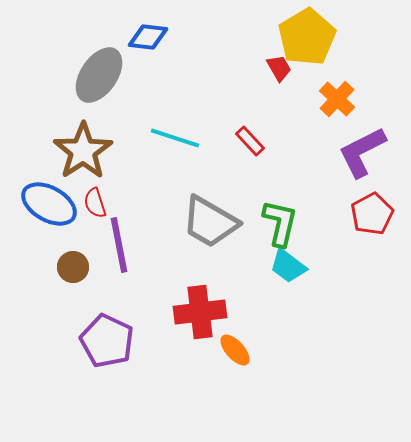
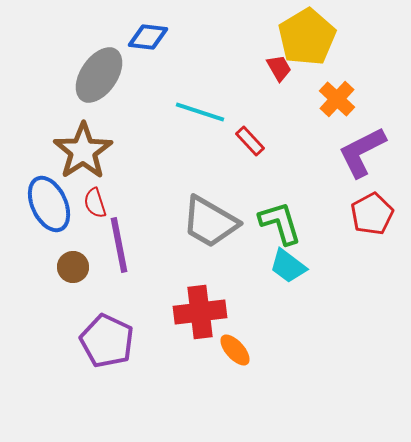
cyan line: moved 25 px right, 26 px up
blue ellipse: rotated 36 degrees clockwise
green L-shape: rotated 30 degrees counterclockwise
